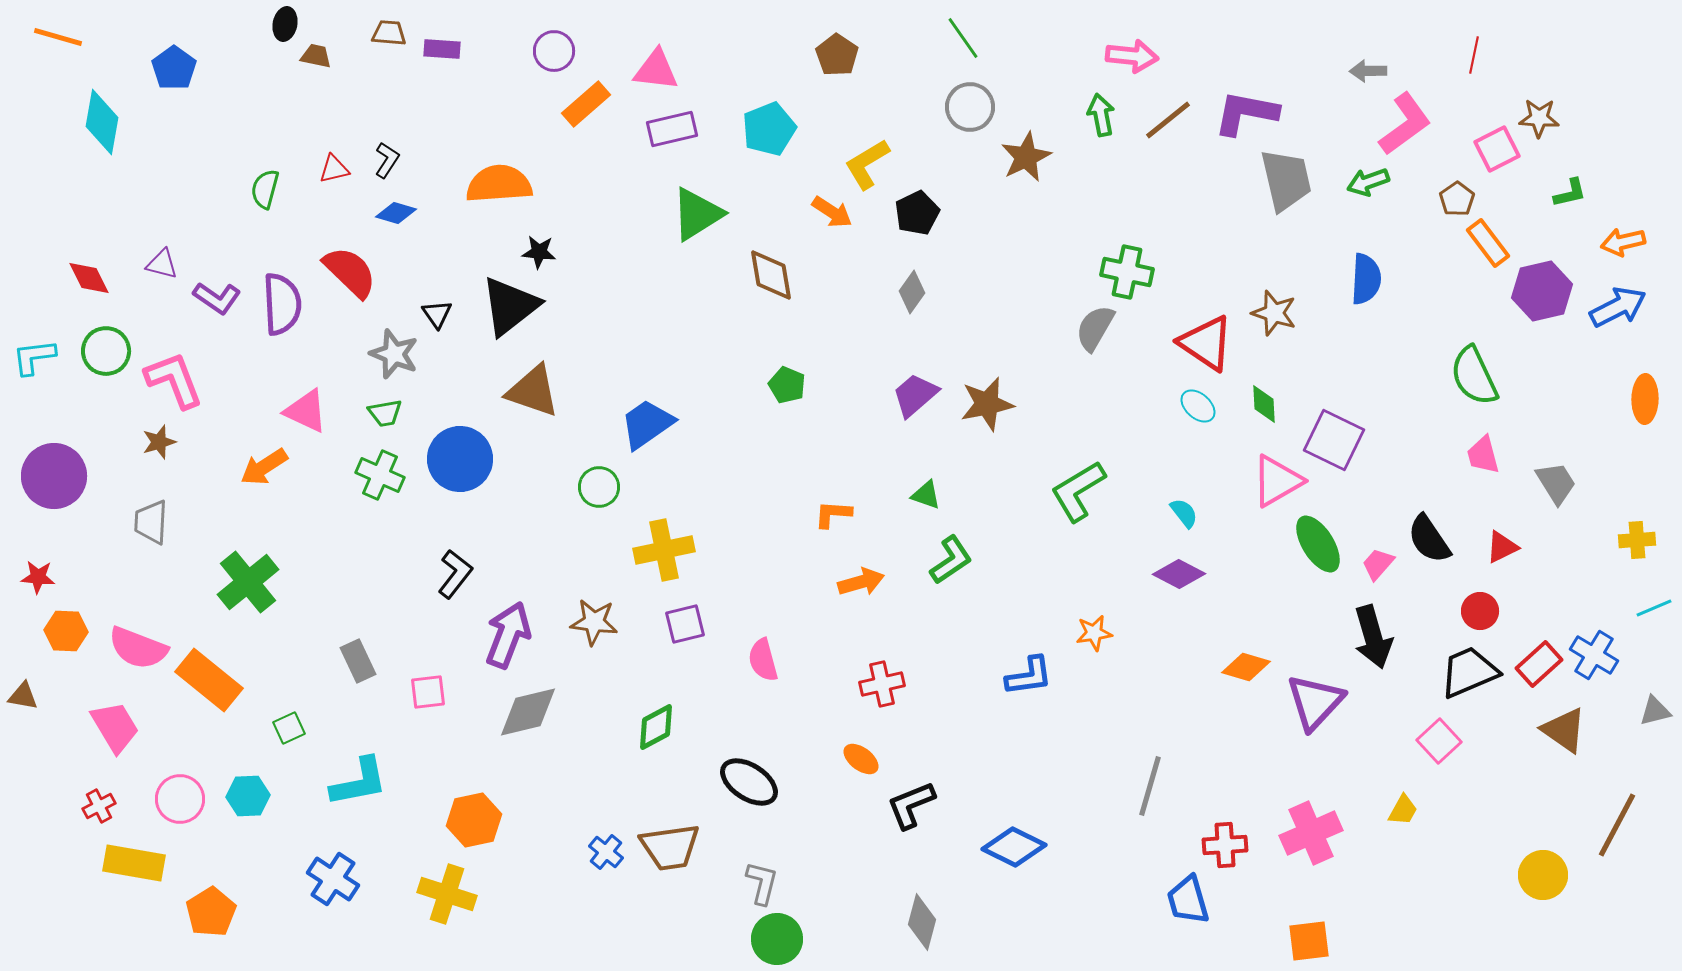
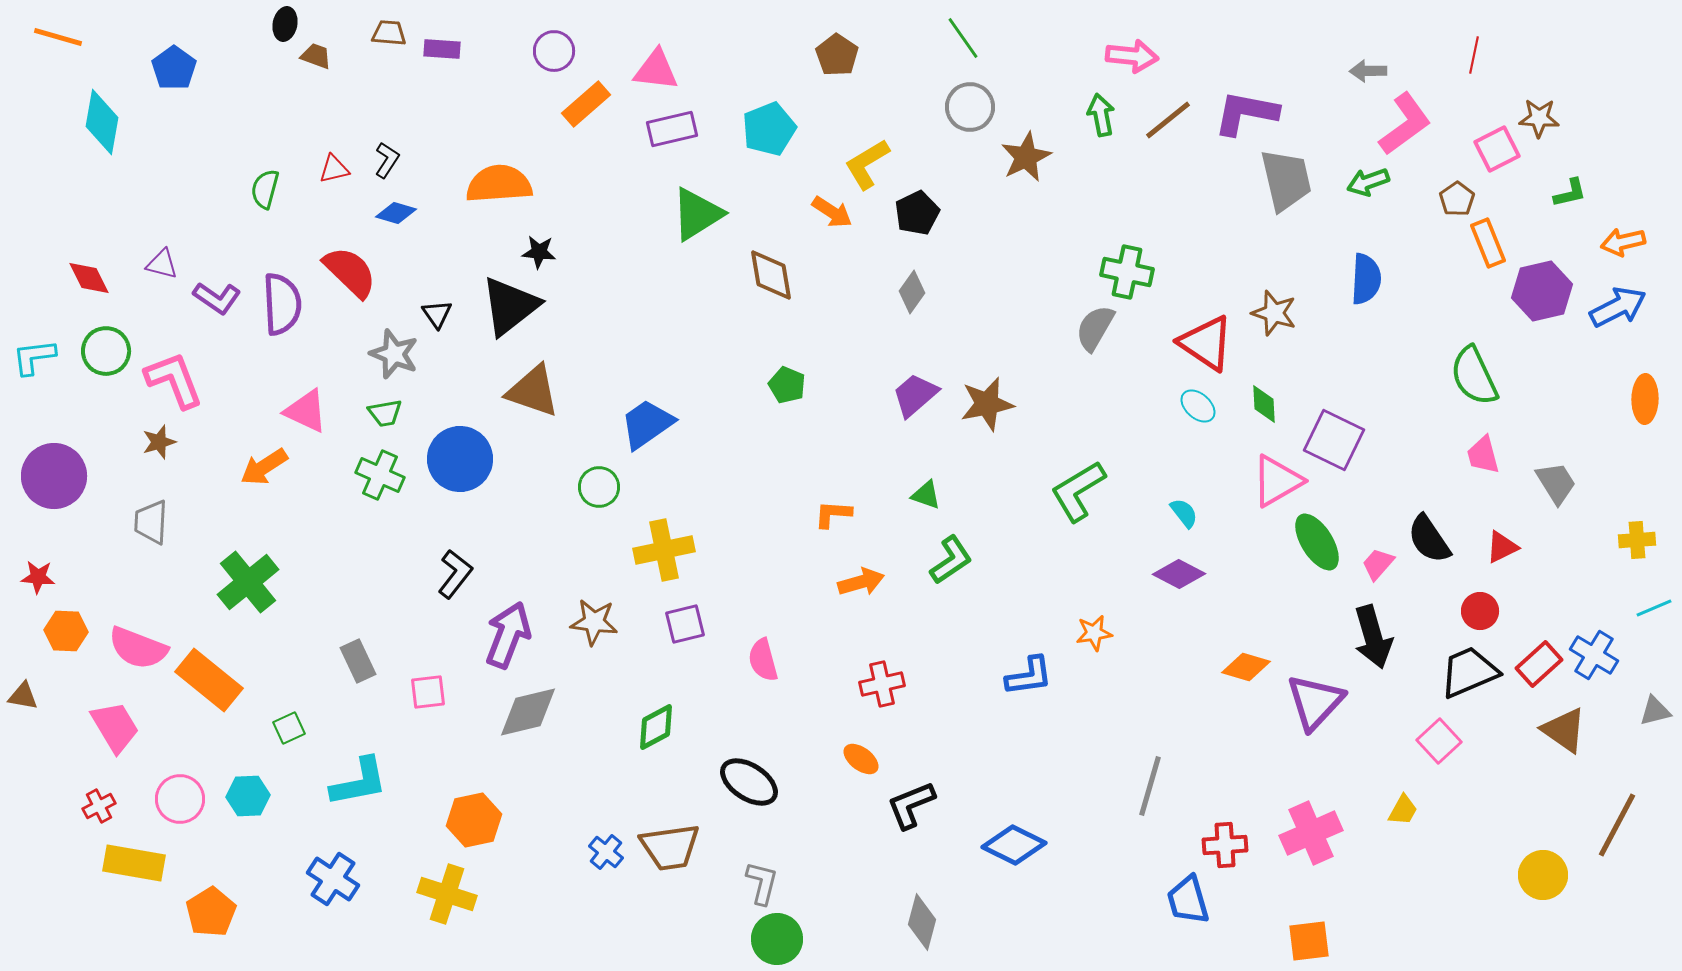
brown trapezoid at (316, 56): rotated 8 degrees clockwise
orange rectangle at (1488, 243): rotated 15 degrees clockwise
green ellipse at (1318, 544): moved 1 px left, 2 px up
blue diamond at (1014, 847): moved 2 px up
